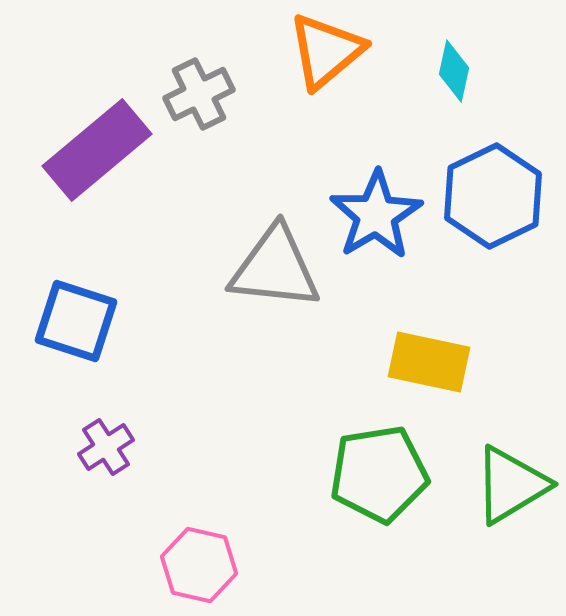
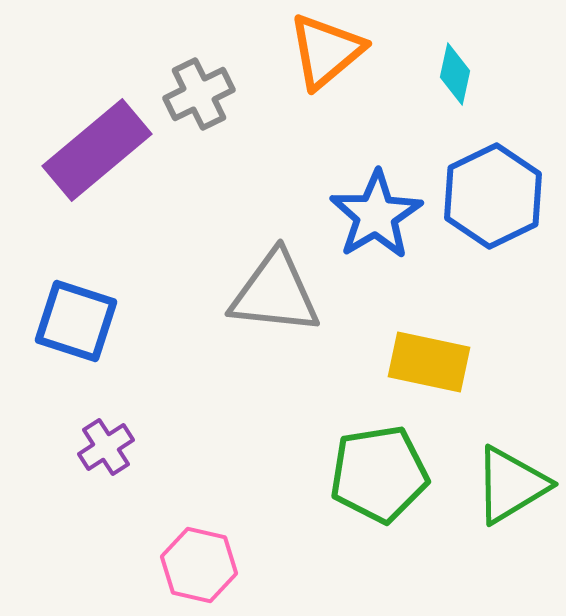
cyan diamond: moved 1 px right, 3 px down
gray triangle: moved 25 px down
